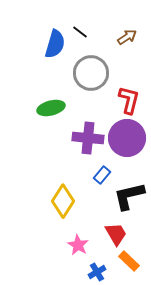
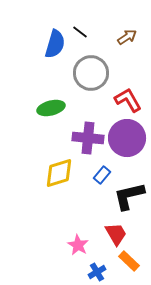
red L-shape: moved 1 px left; rotated 44 degrees counterclockwise
yellow diamond: moved 4 px left, 28 px up; rotated 40 degrees clockwise
